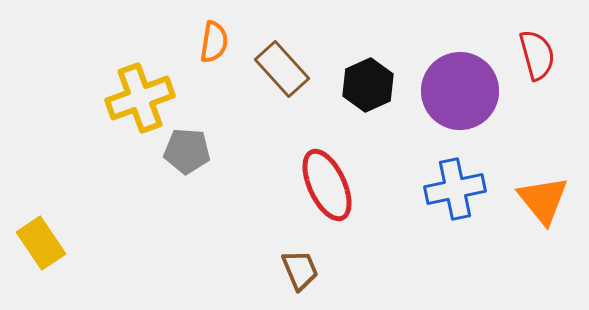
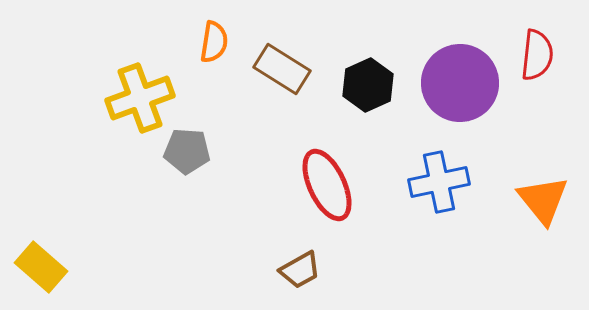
red semicircle: rotated 21 degrees clockwise
brown rectangle: rotated 16 degrees counterclockwise
purple circle: moved 8 px up
blue cross: moved 16 px left, 7 px up
yellow rectangle: moved 24 px down; rotated 15 degrees counterclockwise
brown trapezoid: rotated 84 degrees clockwise
